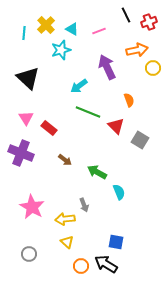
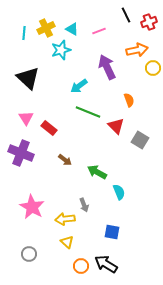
yellow cross: moved 3 px down; rotated 18 degrees clockwise
blue square: moved 4 px left, 10 px up
